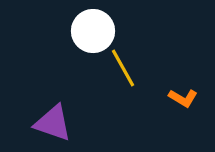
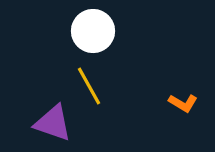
yellow line: moved 34 px left, 18 px down
orange L-shape: moved 5 px down
